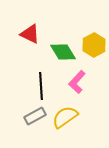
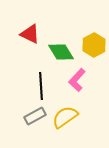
green diamond: moved 2 px left
pink L-shape: moved 2 px up
